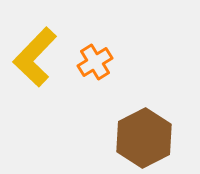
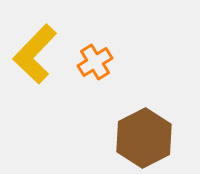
yellow L-shape: moved 3 px up
